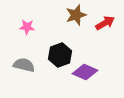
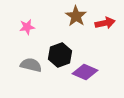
brown star: moved 1 px down; rotated 20 degrees counterclockwise
red arrow: rotated 18 degrees clockwise
pink star: rotated 14 degrees counterclockwise
gray semicircle: moved 7 px right
